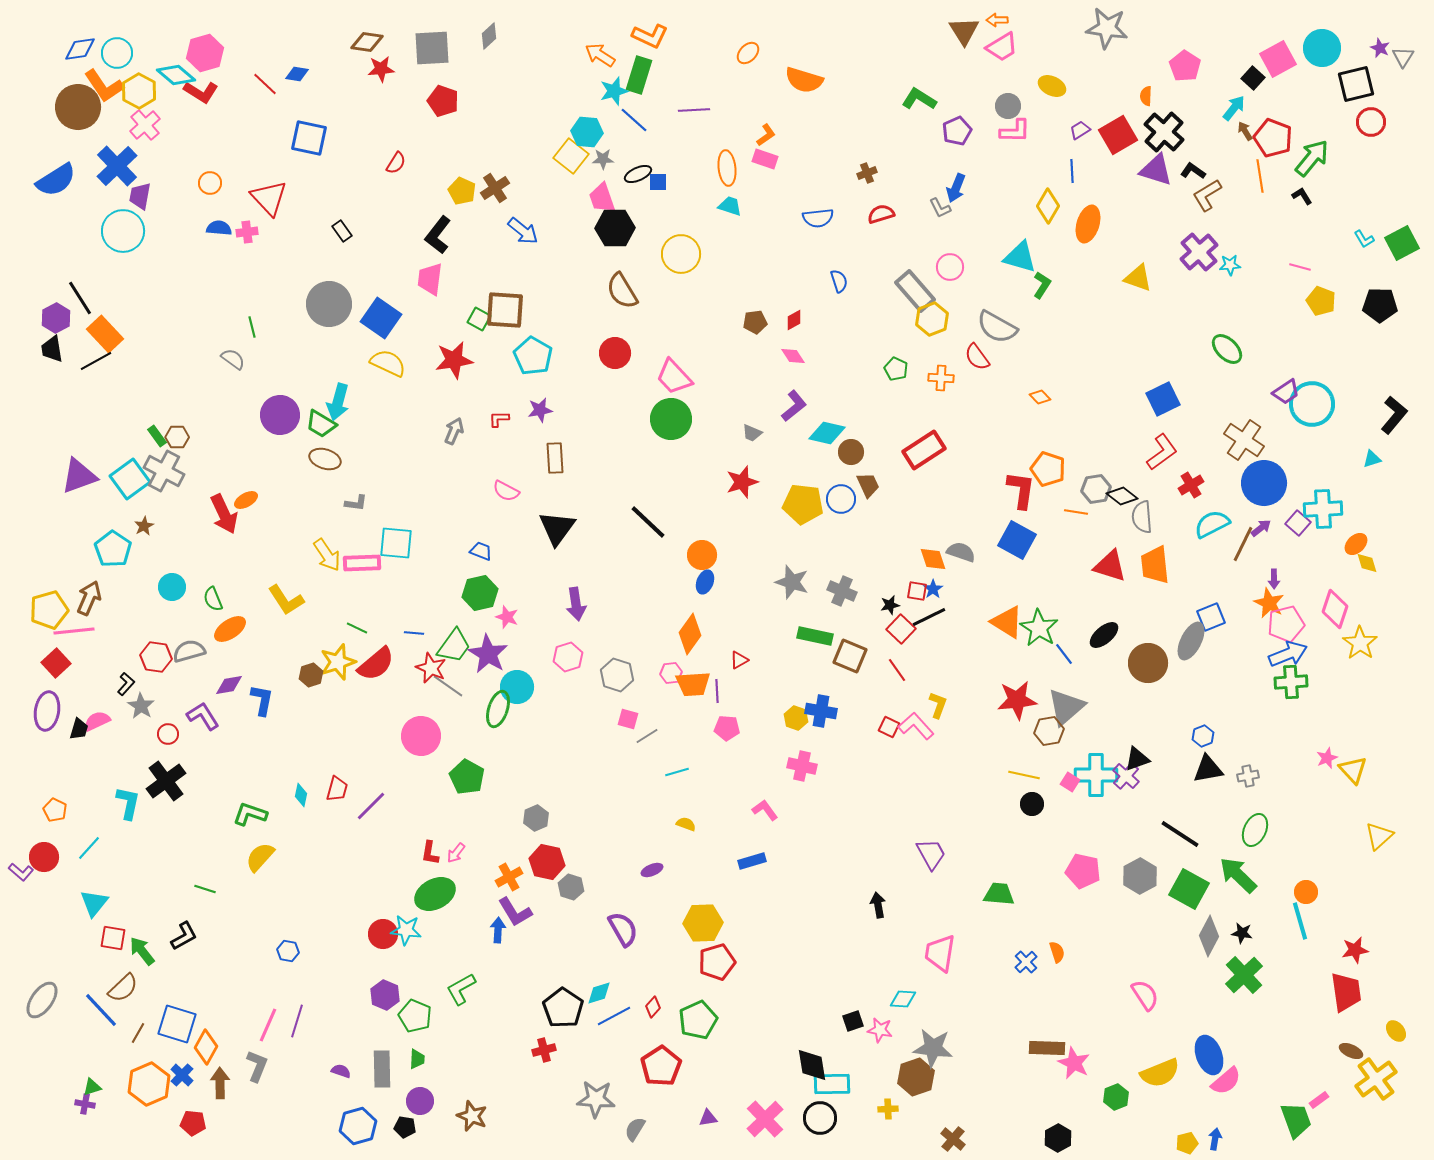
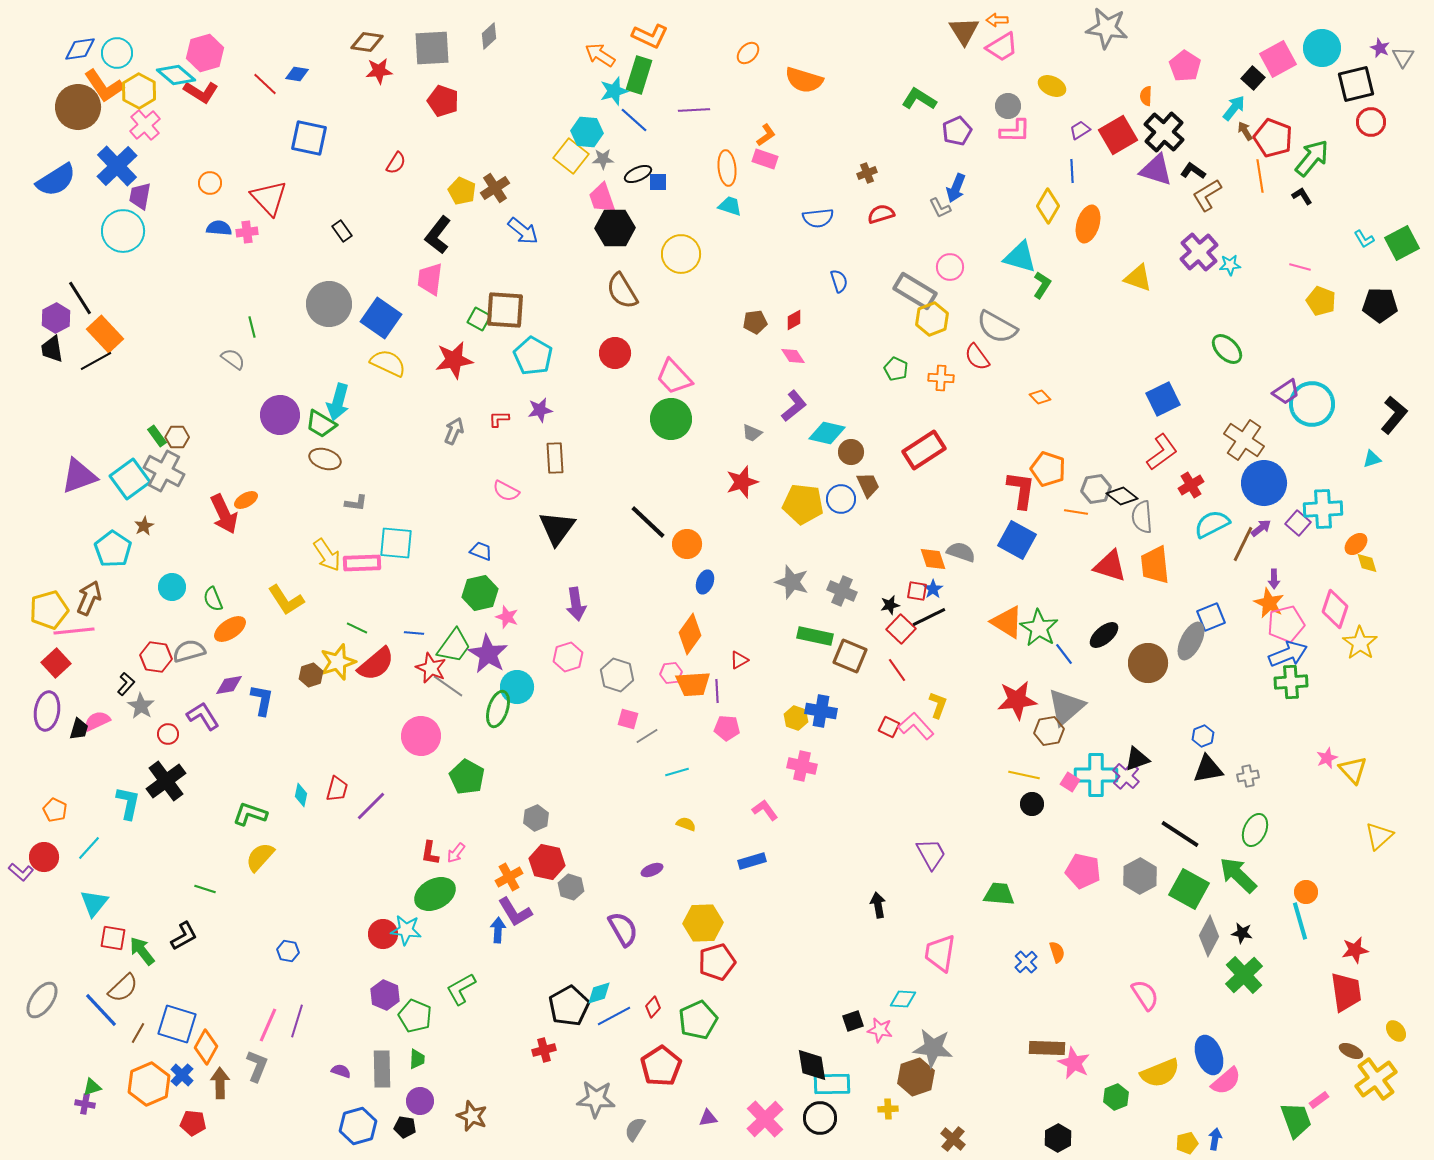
red star at (381, 69): moved 2 px left, 2 px down
gray rectangle at (915, 291): rotated 18 degrees counterclockwise
orange circle at (702, 555): moved 15 px left, 11 px up
black pentagon at (563, 1008): moved 6 px right, 2 px up; rotated 9 degrees clockwise
